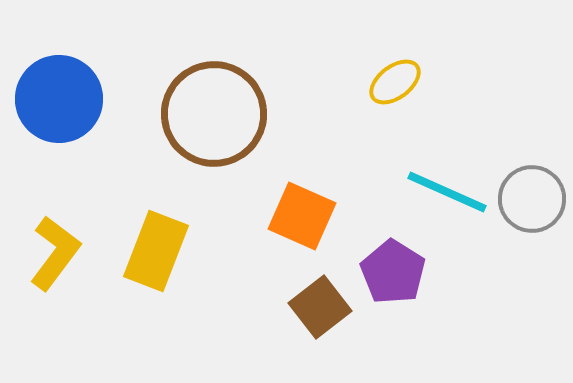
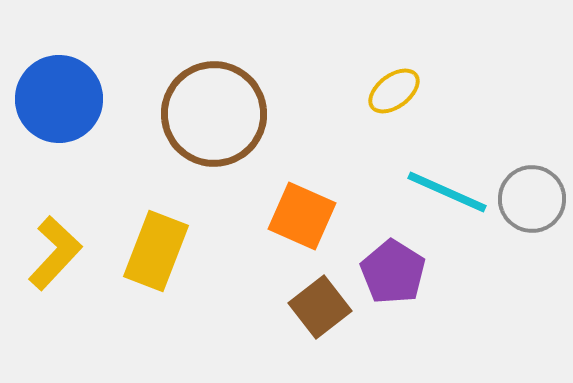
yellow ellipse: moved 1 px left, 9 px down
yellow L-shape: rotated 6 degrees clockwise
